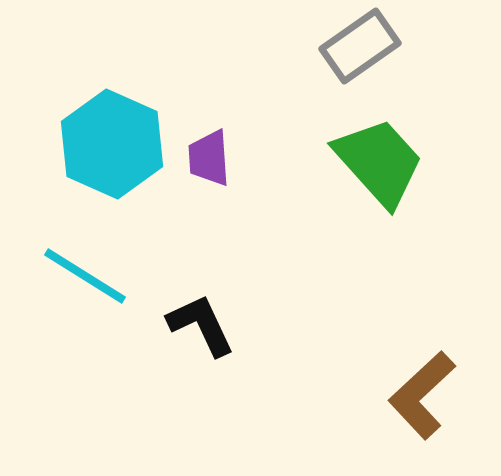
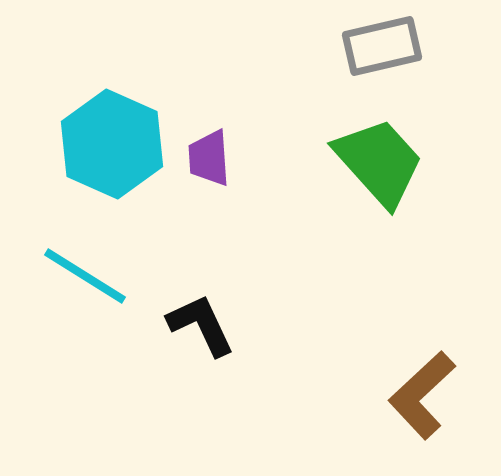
gray rectangle: moved 22 px right; rotated 22 degrees clockwise
